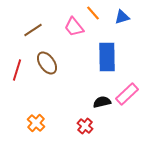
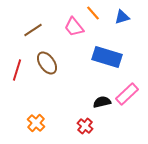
blue rectangle: rotated 72 degrees counterclockwise
